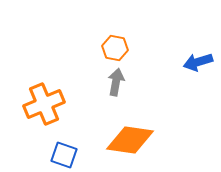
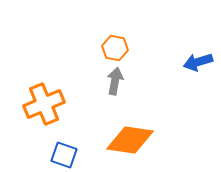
gray arrow: moved 1 px left, 1 px up
